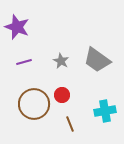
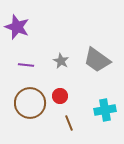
purple line: moved 2 px right, 3 px down; rotated 21 degrees clockwise
red circle: moved 2 px left, 1 px down
brown circle: moved 4 px left, 1 px up
cyan cross: moved 1 px up
brown line: moved 1 px left, 1 px up
